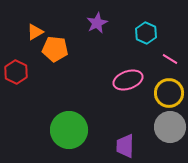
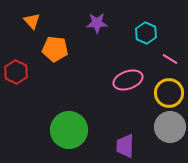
purple star: rotated 25 degrees clockwise
orange triangle: moved 3 px left, 11 px up; rotated 42 degrees counterclockwise
